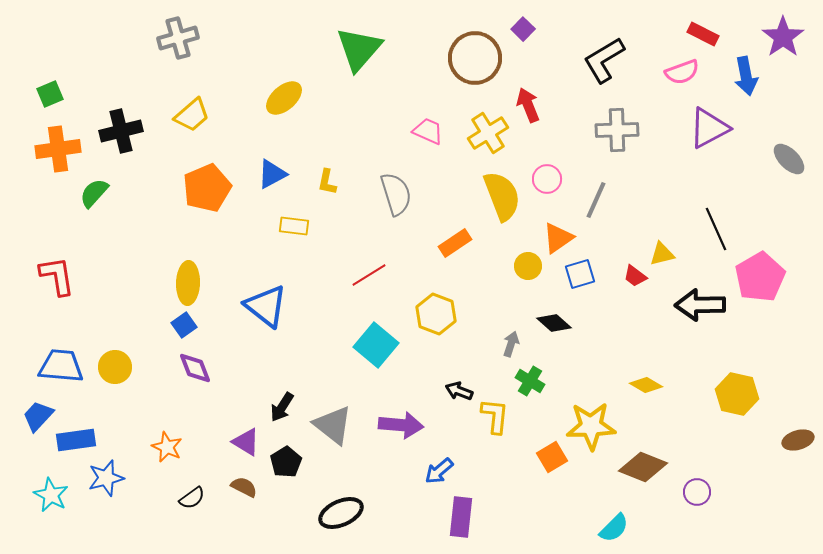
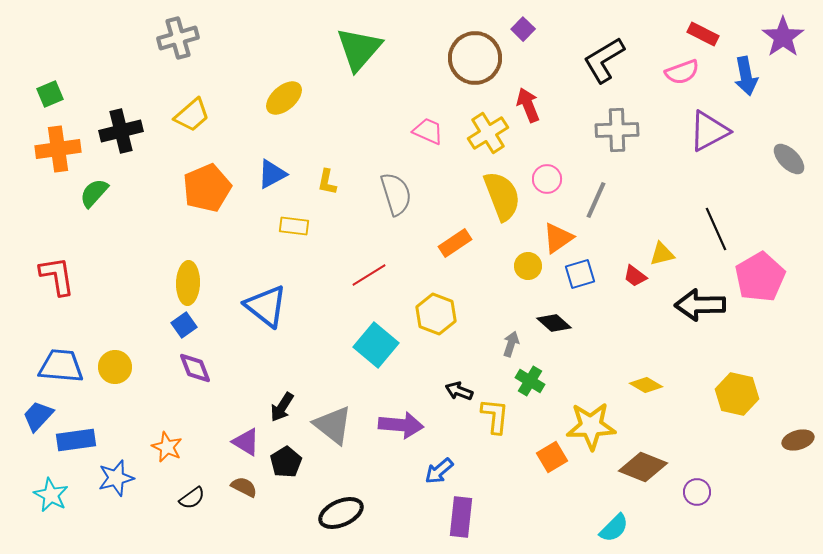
purple triangle at (709, 128): moved 3 px down
blue star at (106, 478): moved 10 px right
